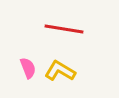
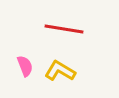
pink semicircle: moved 3 px left, 2 px up
